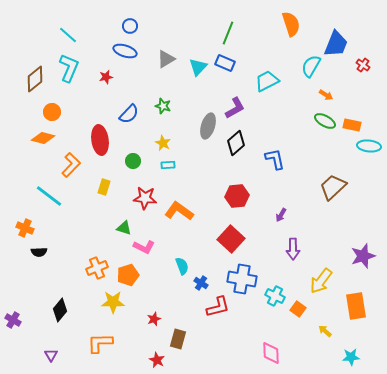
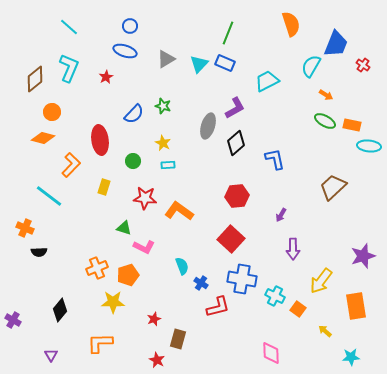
cyan line at (68, 35): moved 1 px right, 8 px up
cyan triangle at (198, 67): moved 1 px right, 3 px up
red star at (106, 77): rotated 16 degrees counterclockwise
blue semicircle at (129, 114): moved 5 px right
